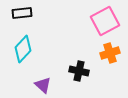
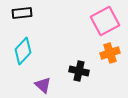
cyan diamond: moved 2 px down
